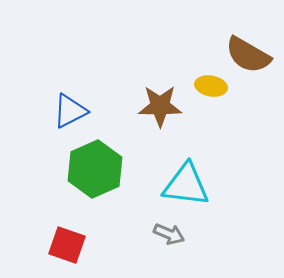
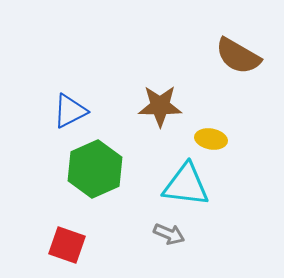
brown semicircle: moved 10 px left, 1 px down
yellow ellipse: moved 53 px down
